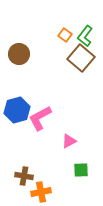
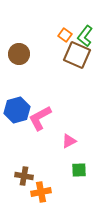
brown square: moved 4 px left, 3 px up; rotated 16 degrees counterclockwise
green square: moved 2 px left
